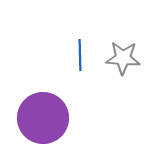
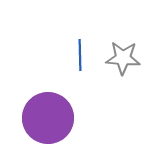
purple circle: moved 5 px right
